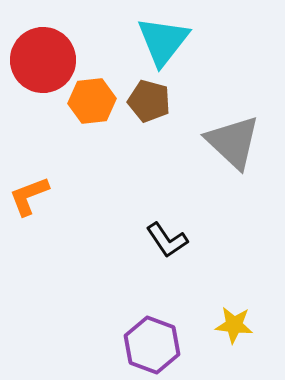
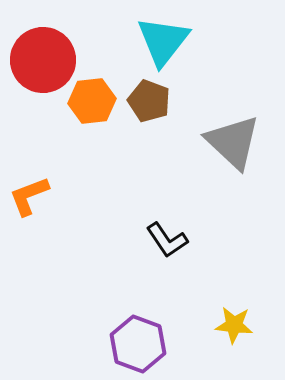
brown pentagon: rotated 6 degrees clockwise
purple hexagon: moved 14 px left, 1 px up
